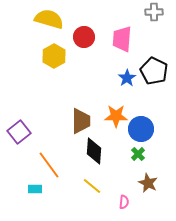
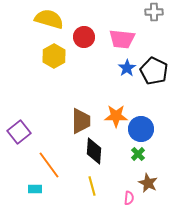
pink trapezoid: rotated 88 degrees counterclockwise
blue star: moved 10 px up
yellow line: rotated 36 degrees clockwise
pink semicircle: moved 5 px right, 4 px up
